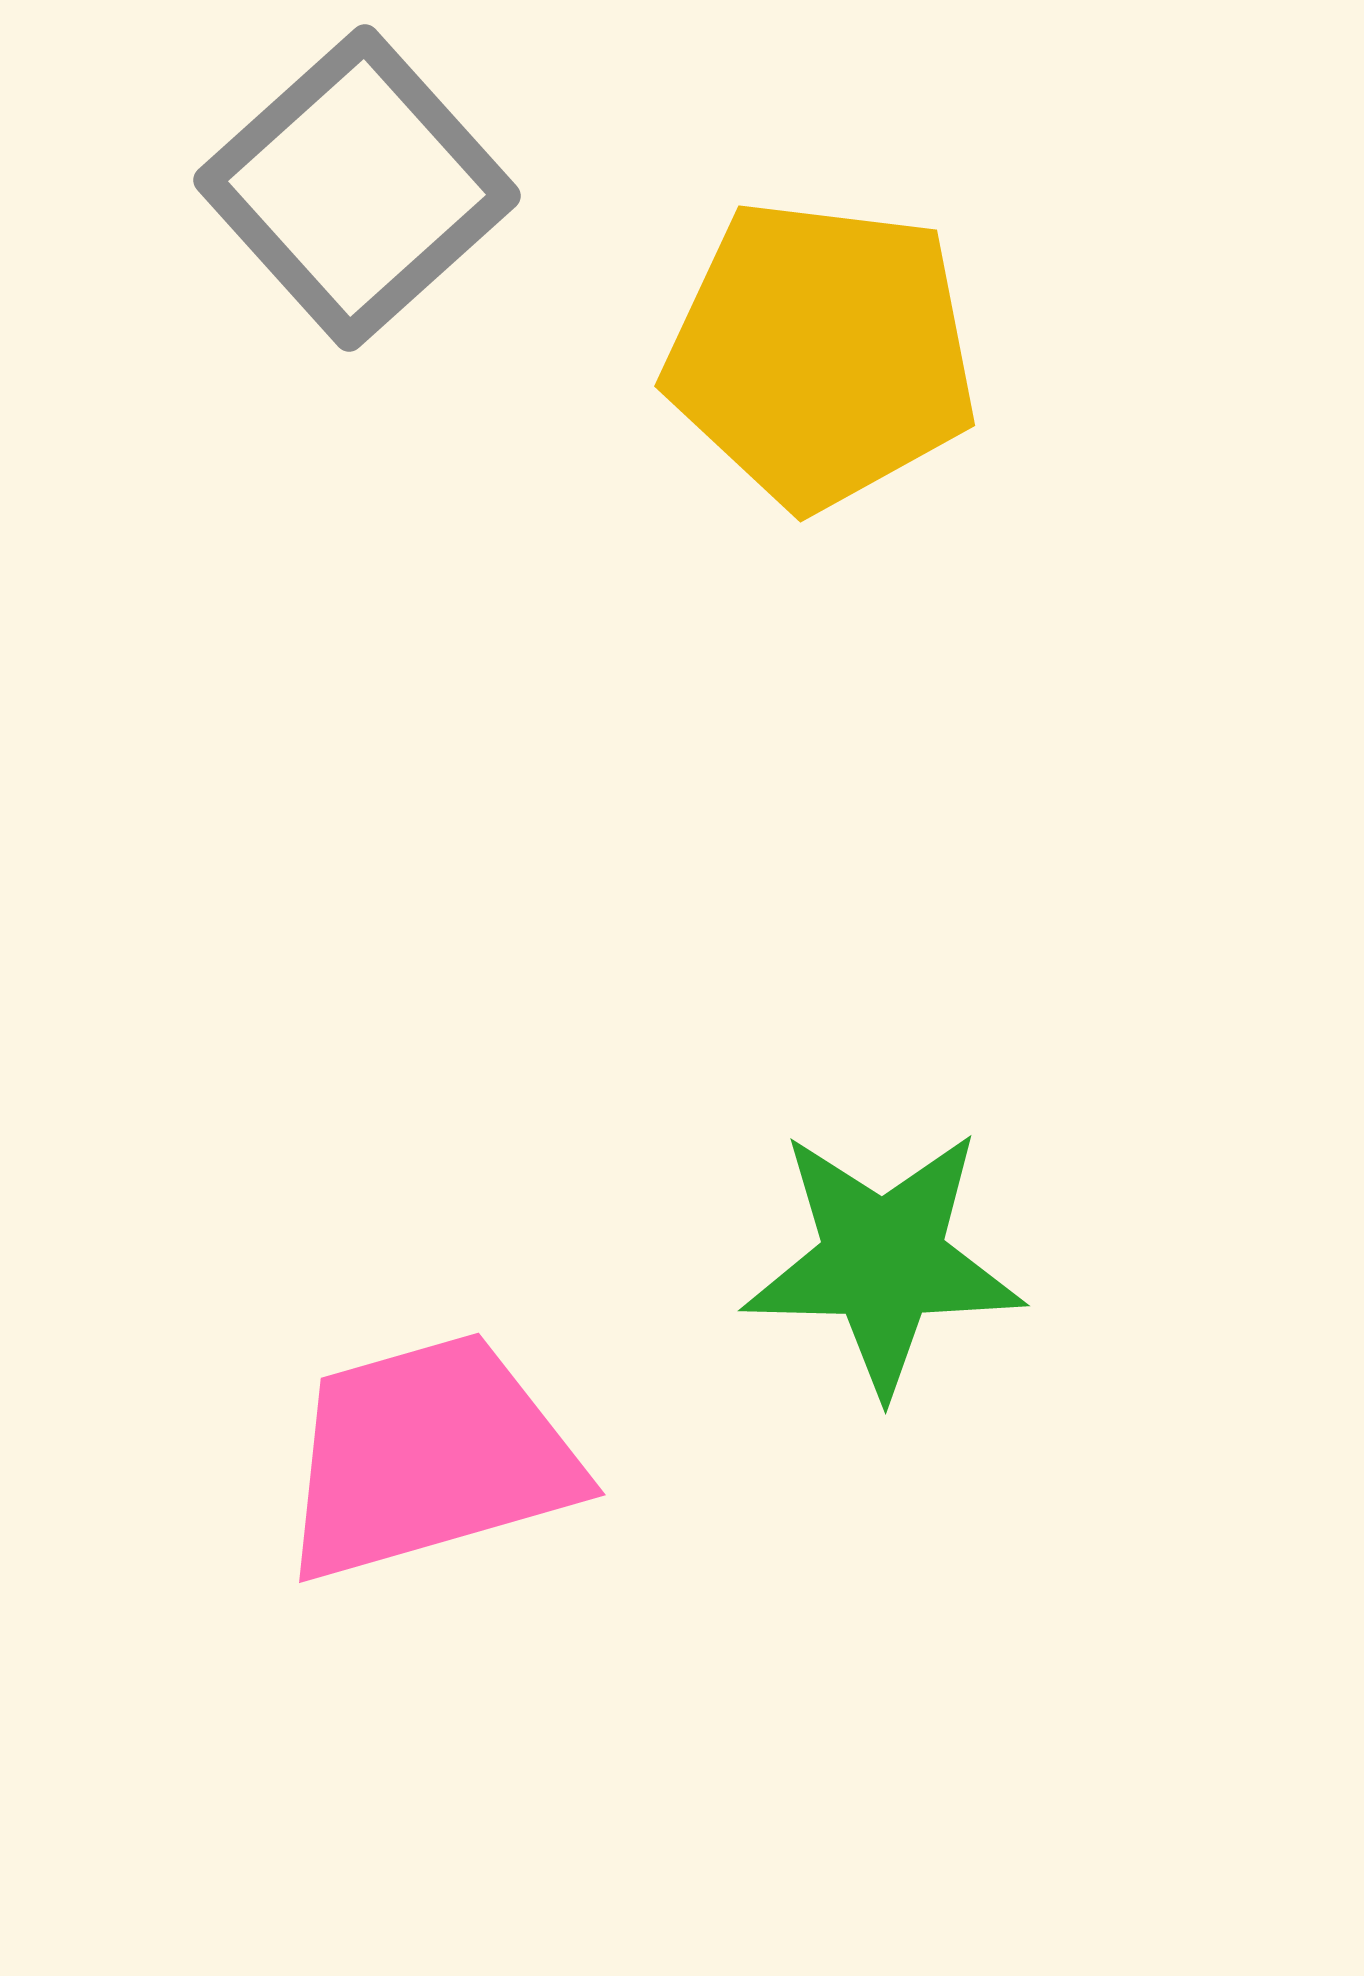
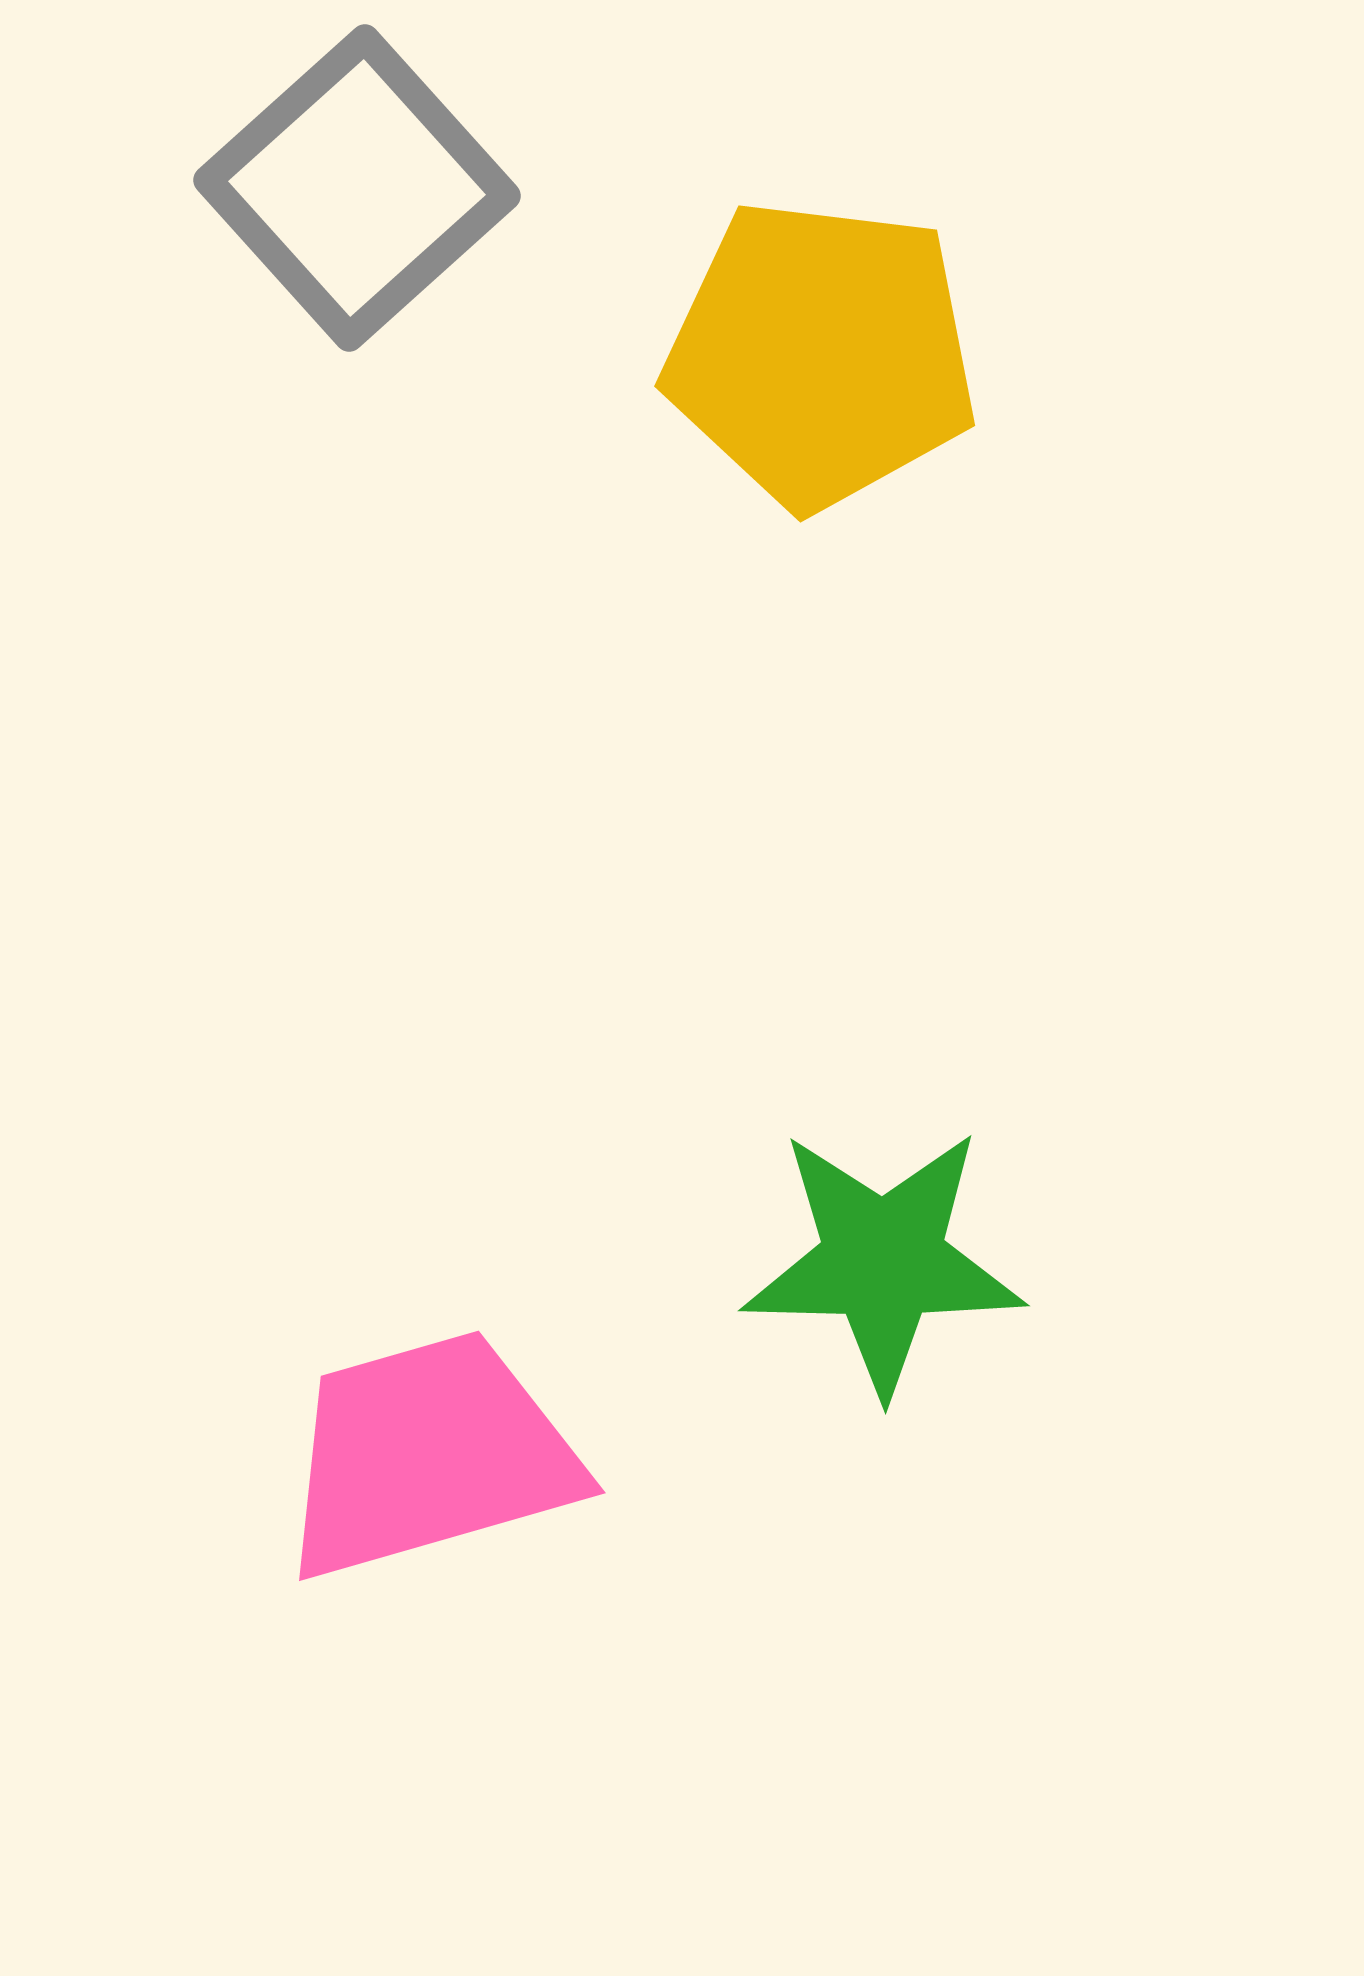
pink trapezoid: moved 2 px up
